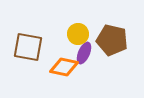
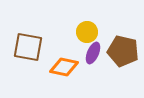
yellow circle: moved 9 px right, 2 px up
brown pentagon: moved 11 px right, 11 px down
purple ellipse: moved 9 px right
